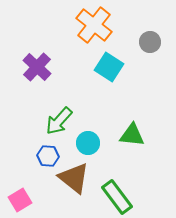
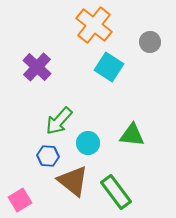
brown triangle: moved 1 px left, 3 px down
green rectangle: moved 1 px left, 5 px up
